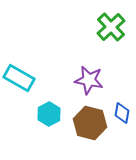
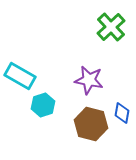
cyan rectangle: moved 1 px right, 2 px up
cyan hexagon: moved 6 px left, 9 px up; rotated 10 degrees clockwise
brown hexagon: moved 1 px right, 1 px down
